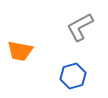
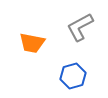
orange trapezoid: moved 12 px right, 8 px up
